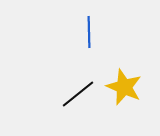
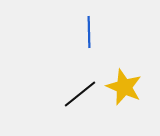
black line: moved 2 px right
